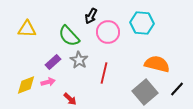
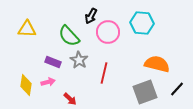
purple rectangle: rotated 63 degrees clockwise
yellow diamond: rotated 60 degrees counterclockwise
gray square: rotated 20 degrees clockwise
